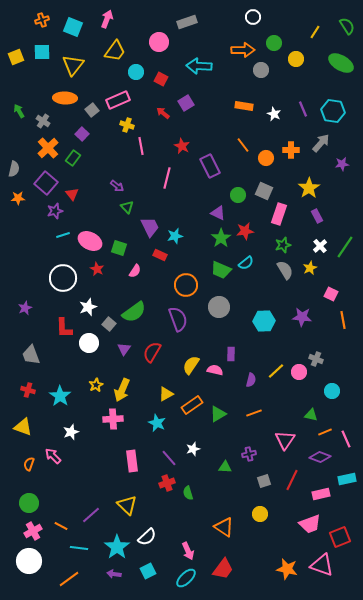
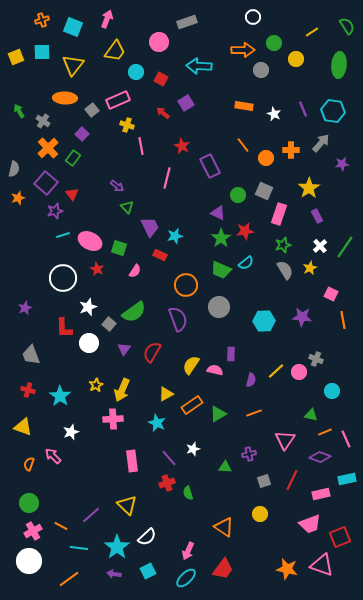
yellow line at (315, 32): moved 3 px left; rotated 24 degrees clockwise
green ellipse at (341, 63): moved 2 px left, 2 px down; rotated 65 degrees clockwise
orange star at (18, 198): rotated 16 degrees counterclockwise
pink arrow at (188, 551): rotated 48 degrees clockwise
